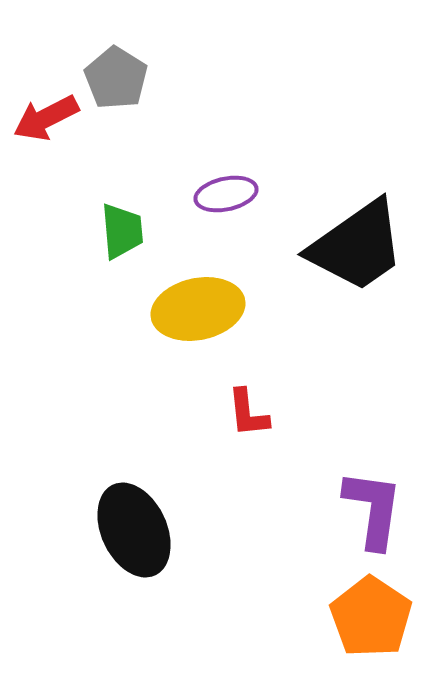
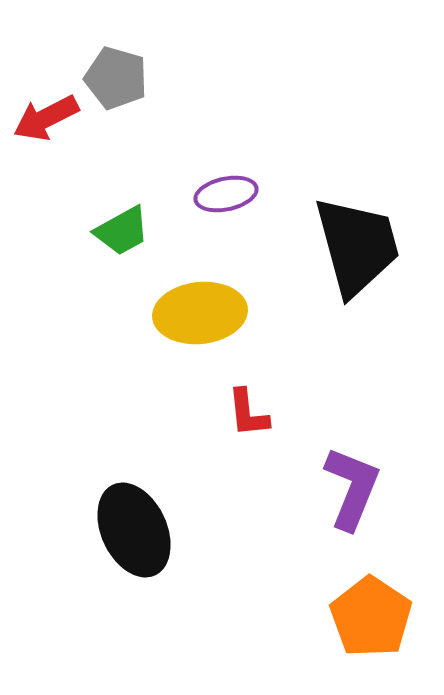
gray pentagon: rotated 16 degrees counterclockwise
green trapezoid: rotated 66 degrees clockwise
black trapezoid: rotated 70 degrees counterclockwise
yellow ellipse: moved 2 px right, 4 px down; rotated 6 degrees clockwise
purple L-shape: moved 21 px left, 21 px up; rotated 14 degrees clockwise
